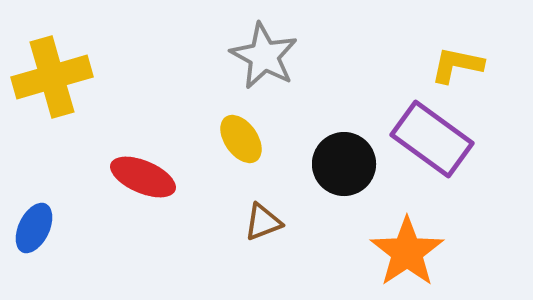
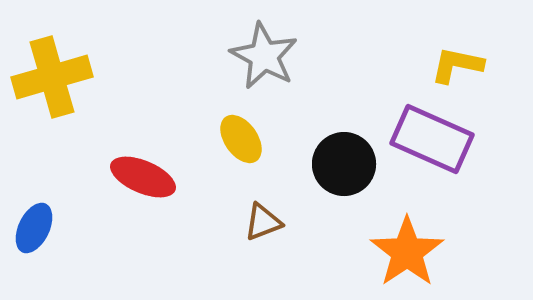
purple rectangle: rotated 12 degrees counterclockwise
